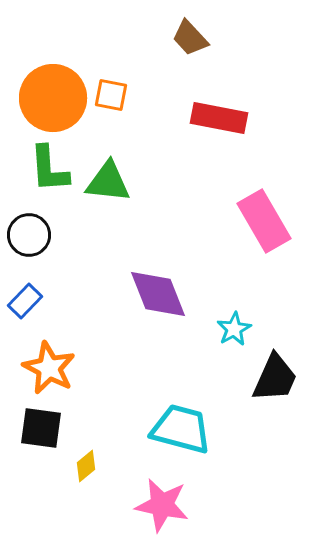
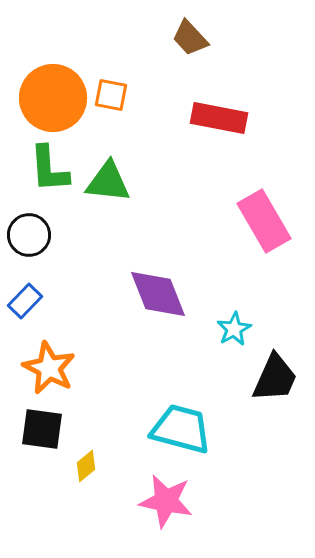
black square: moved 1 px right, 1 px down
pink star: moved 4 px right, 4 px up
